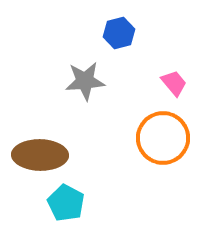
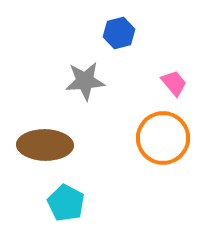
brown ellipse: moved 5 px right, 10 px up
